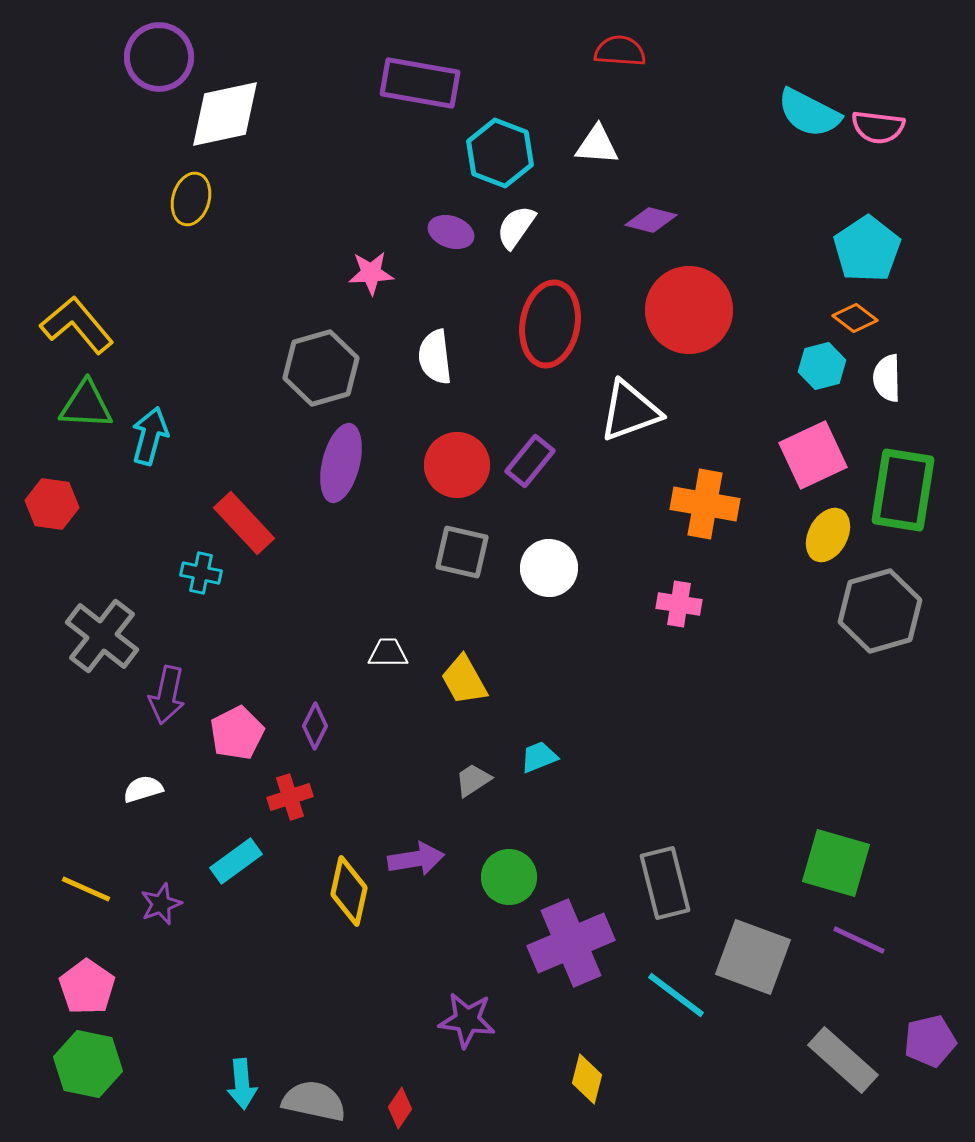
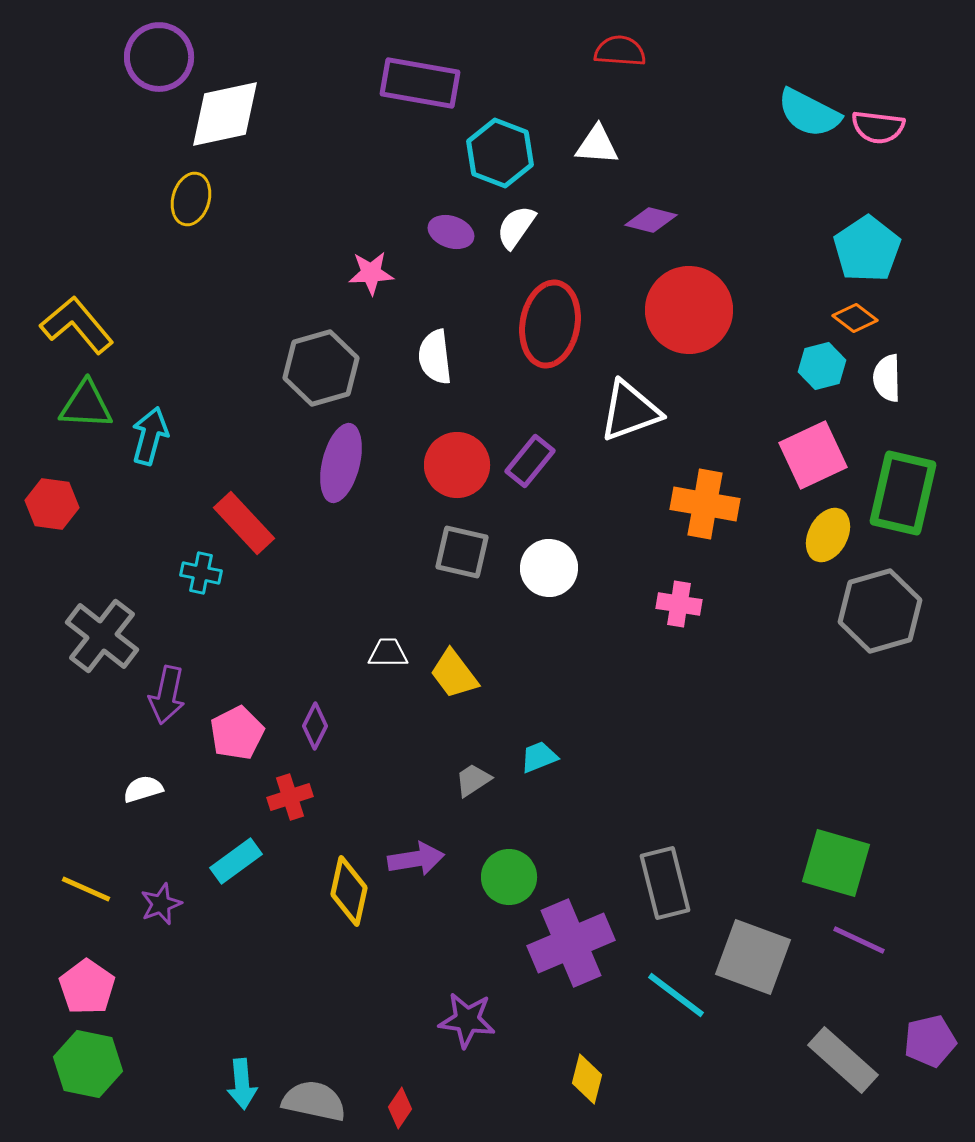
green rectangle at (903, 490): moved 3 px down; rotated 4 degrees clockwise
yellow trapezoid at (464, 680): moved 10 px left, 6 px up; rotated 8 degrees counterclockwise
